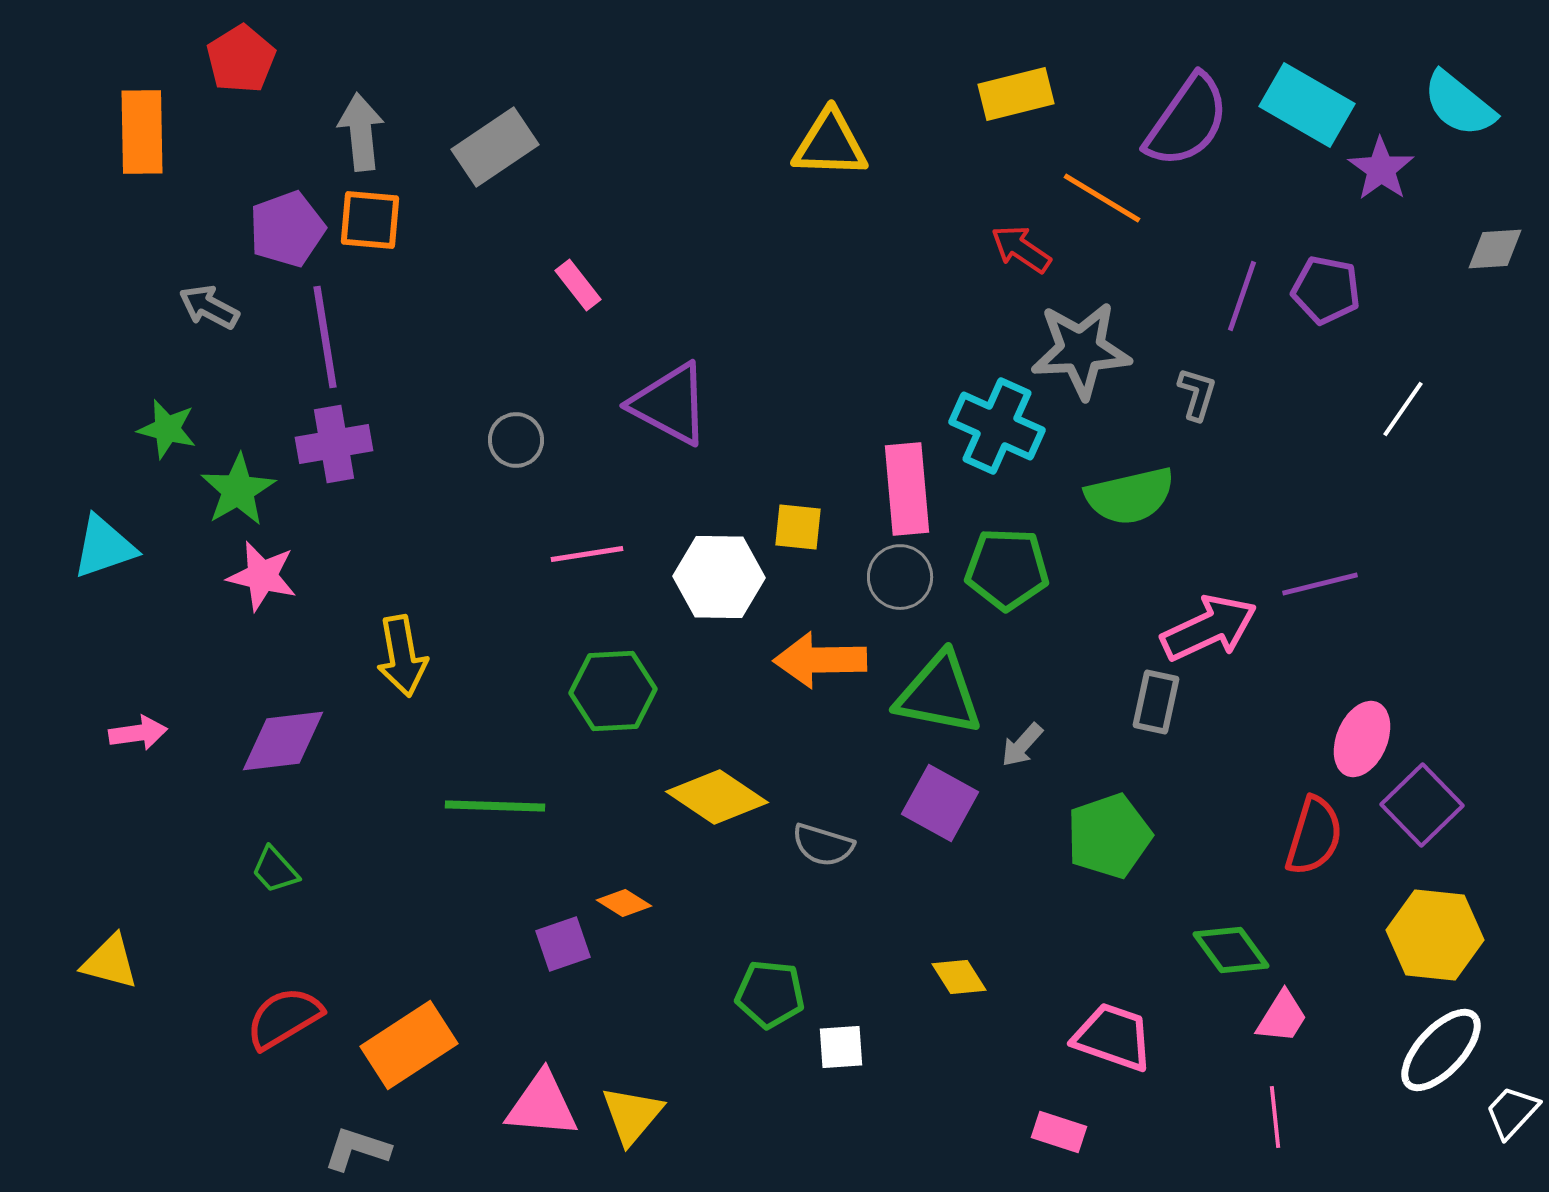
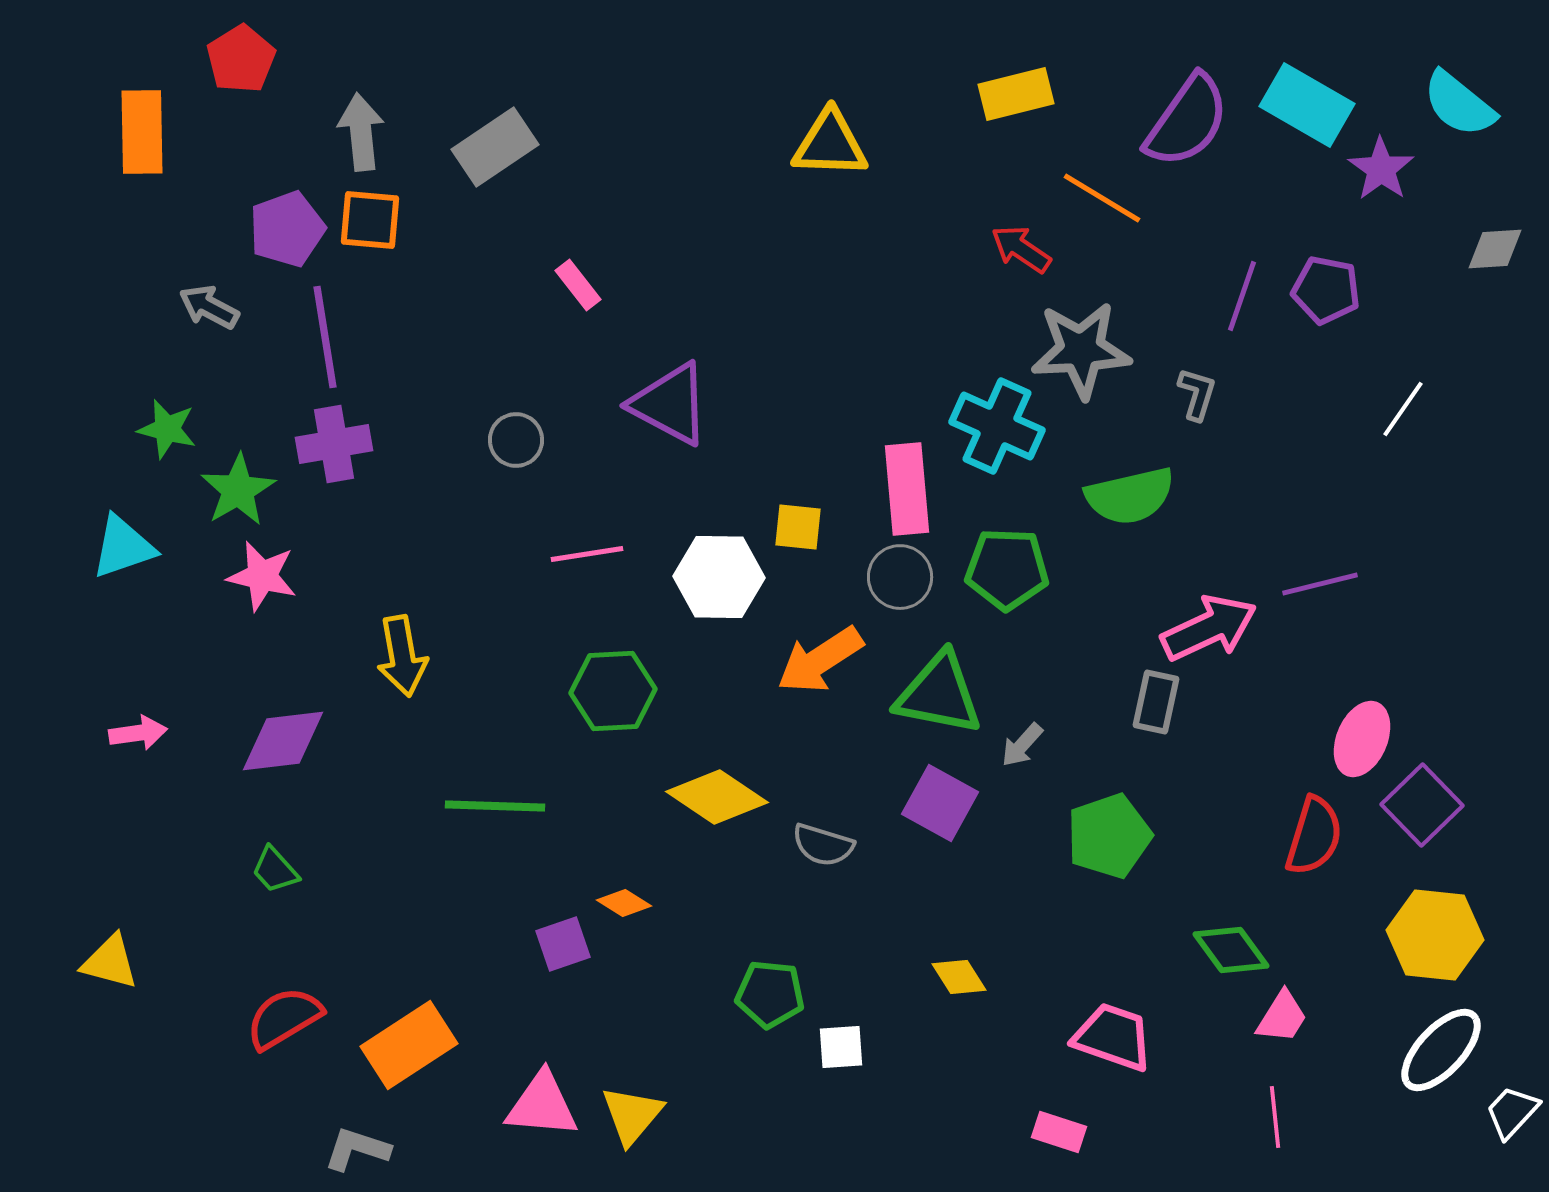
cyan triangle at (104, 547): moved 19 px right
orange arrow at (820, 660): rotated 32 degrees counterclockwise
